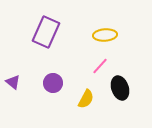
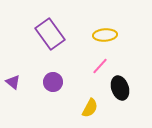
purple rectangle: moved 4 px right, 2 px down; rotated 60 degrees counterclockwise
purple circle: moved 1 px up
yellow semicircle: moved 4 px right, 9 px down
